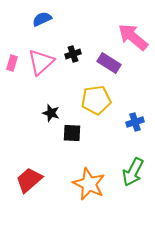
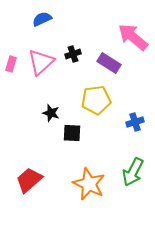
pink rectangle: moved 1 px left, 1 px down
